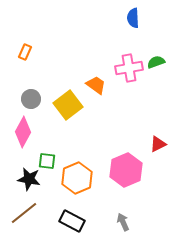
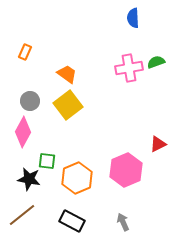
orange trapezoid: moved 29 px left, 11 px up
gray circle: moved 1 px left, 2 px down
brown line: moved 2 px left, 2 px down
